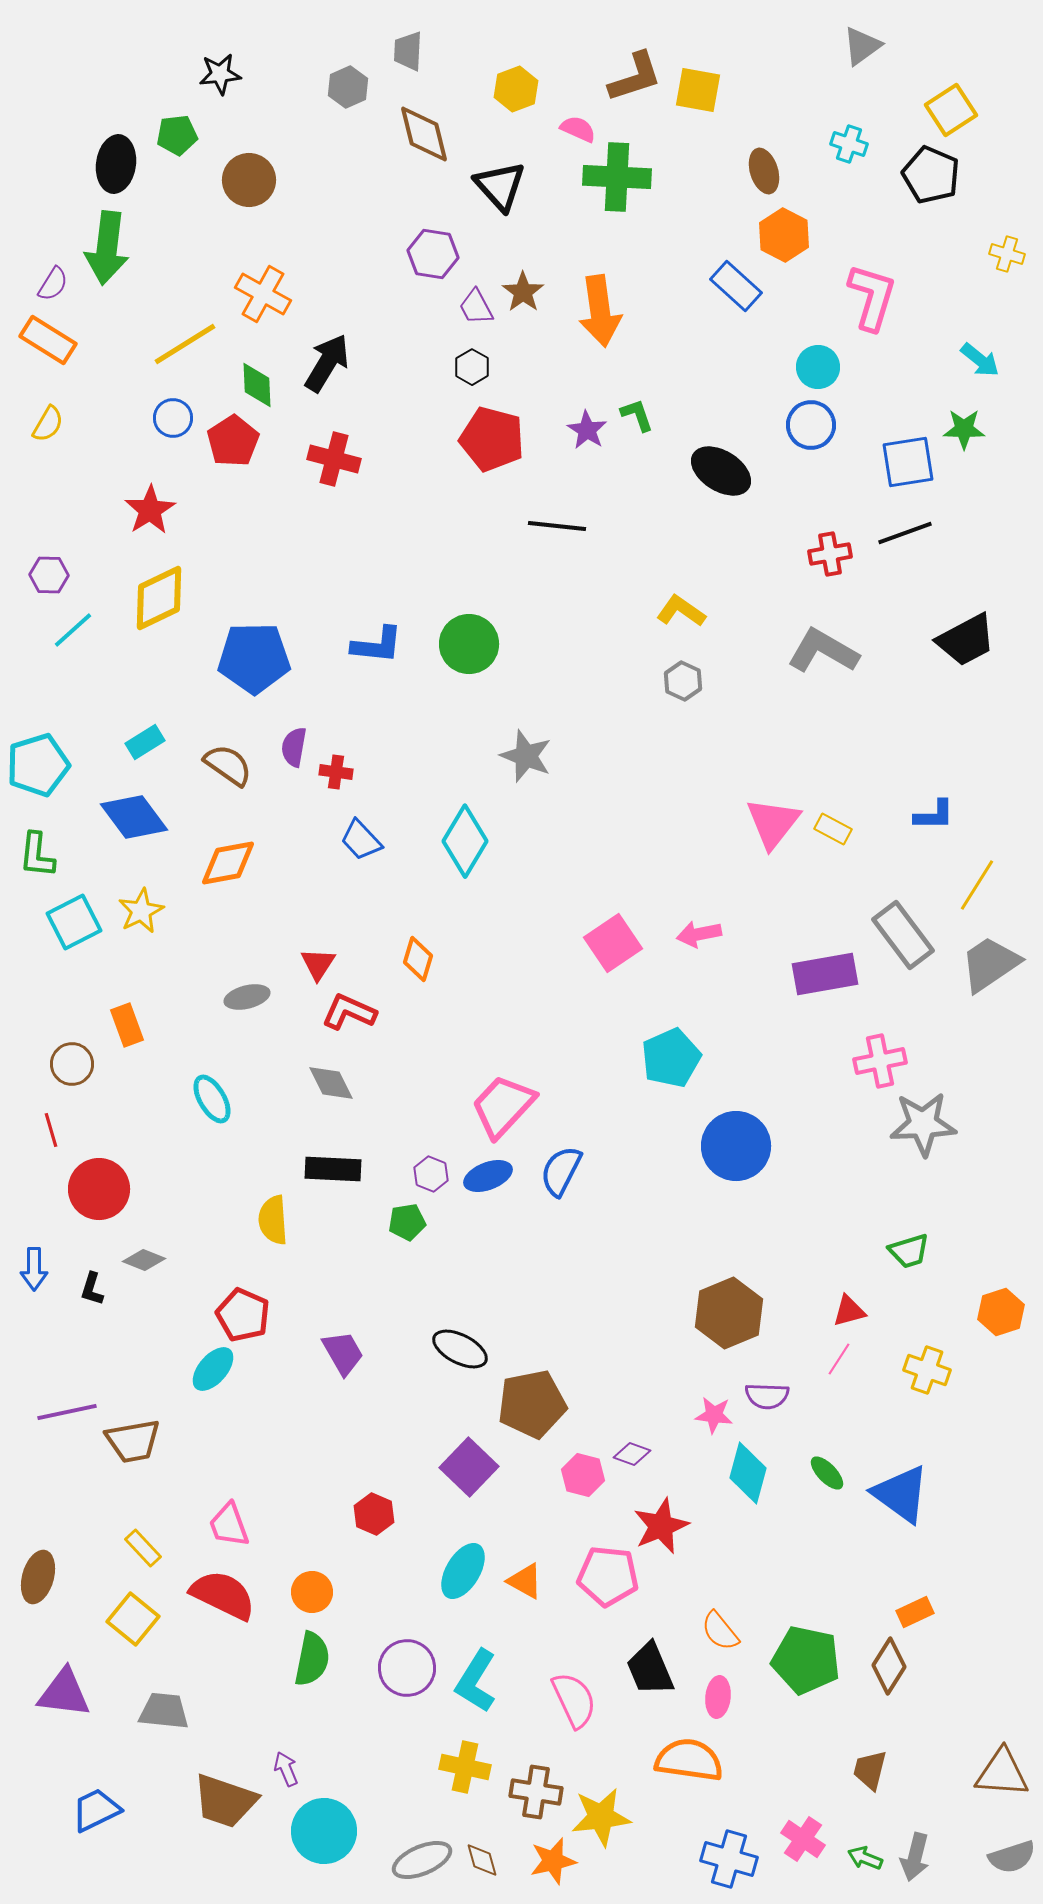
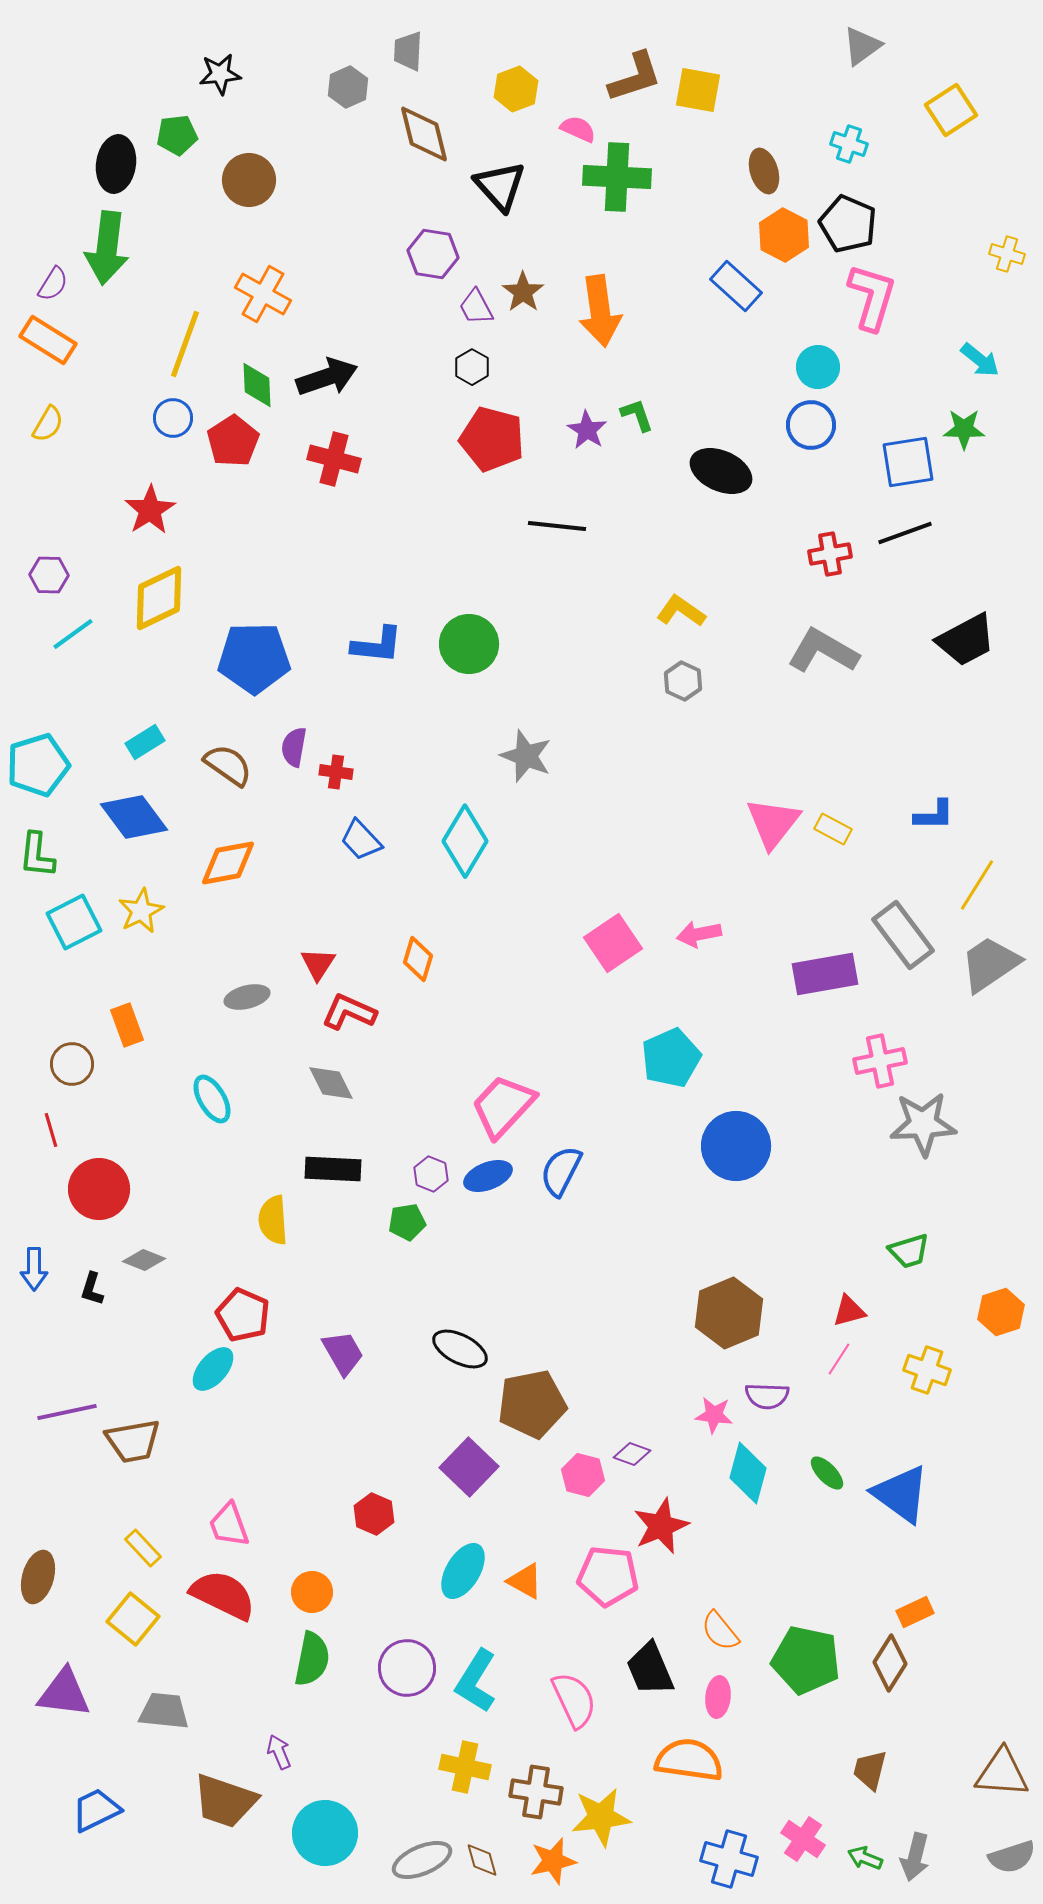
black pentagon at (931, 175): moved 83 px left, 49 px down
yellow line at (185, 344): rotated 38 degrees counterclockwise
black arrow at (327, 363): moved 14 px down; rotated 40 degrees clockwise
black ellipse at (721, 471): rotated 8 degrees counterclockwise
cyan line at (73, 630): moved 4 px down; rotated 6 degrees clockwise
brown diamond at (889, 1666): moved 1 px right, 3 px up
purple arrow at (286, 1769): moved 7 px left, 17 px up
cyan circle at (324, 1831): moved 1 px right, 2 px down
